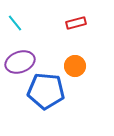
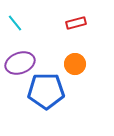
purple ellipse: moved 1 px down
orange circle: moved 2 px up
blue pentagon: rotated 6 degrees counterclockwise
